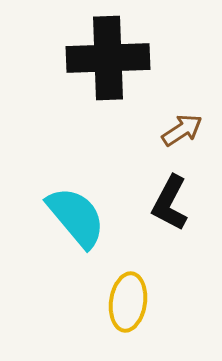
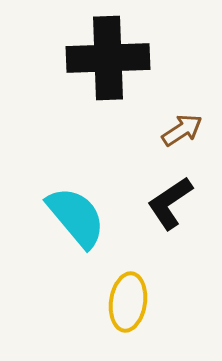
black L-shape: rotated 28 degrees clockwise
